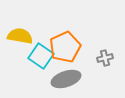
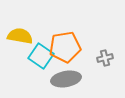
orange pentagon: rotated 16 degrees clockwise
gray ellipse: rotated 8 degrees clockwise
